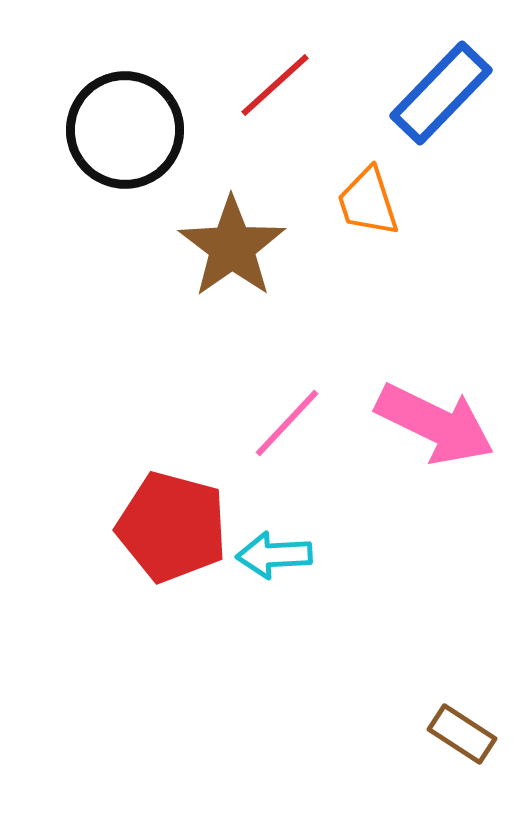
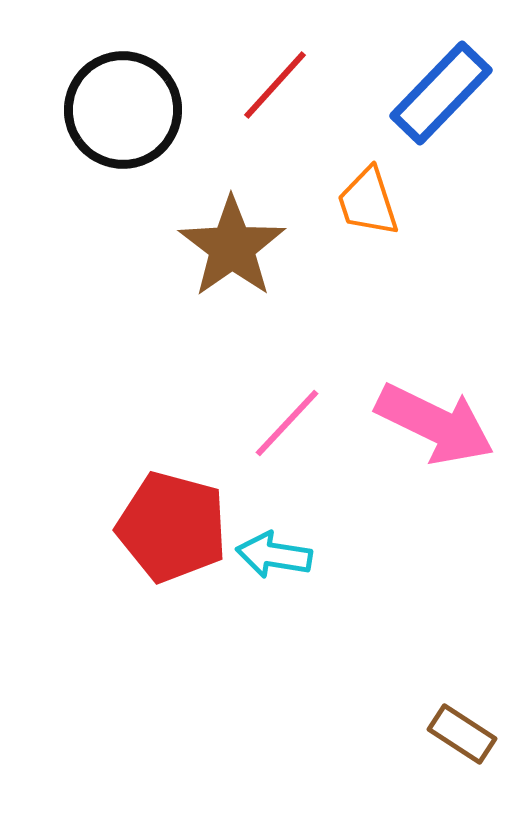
red line: rotated 6 degrees counterclockwise
black circle: moved 2 px left, 20 px up
cyan arrow: rotated 12 degrees clockwise
